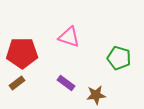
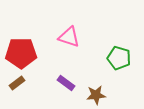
red pentagon: moved 1 px left
